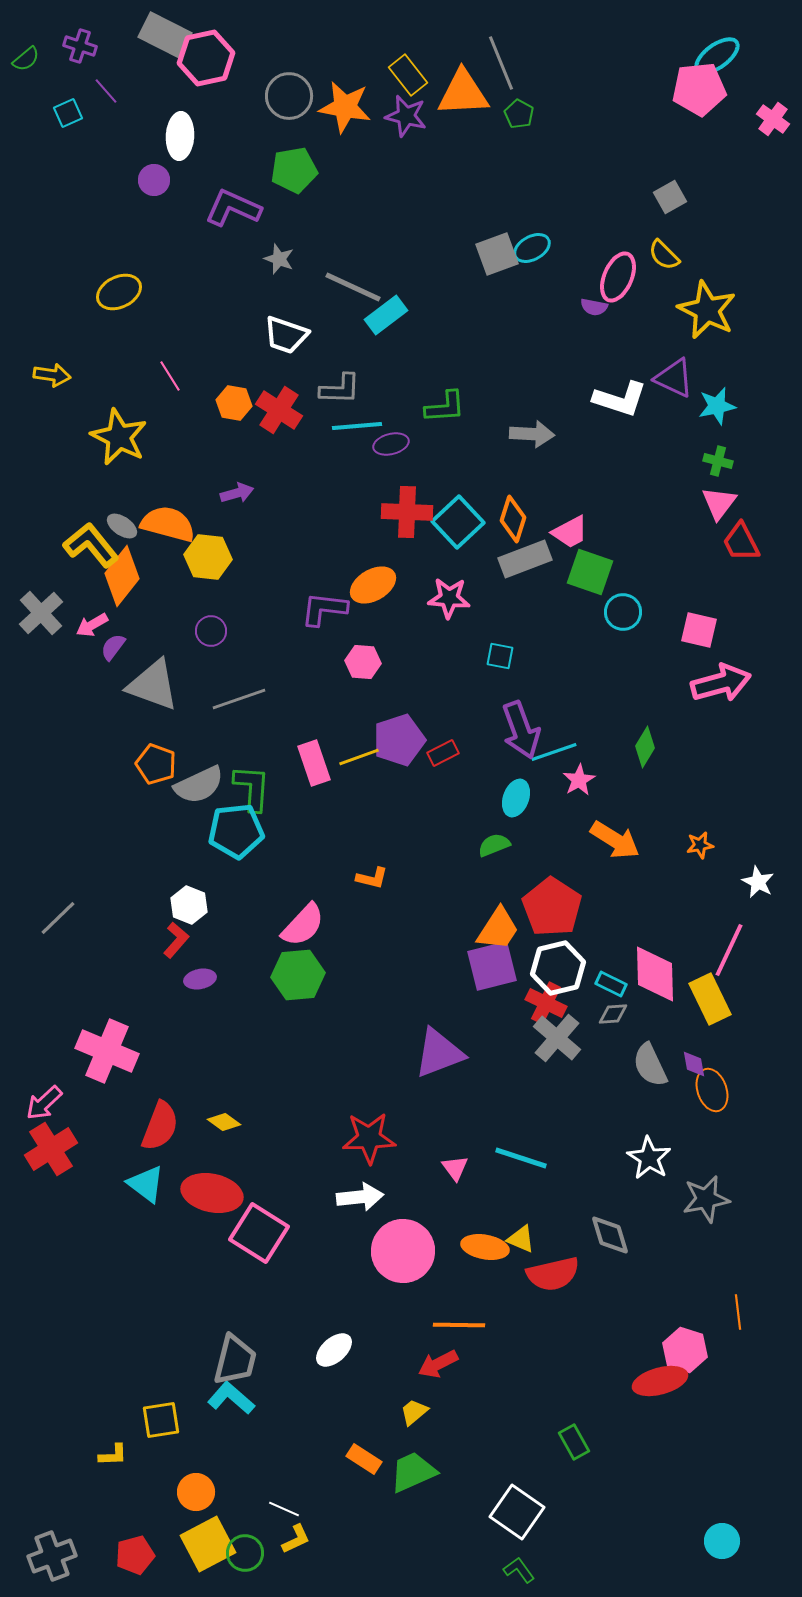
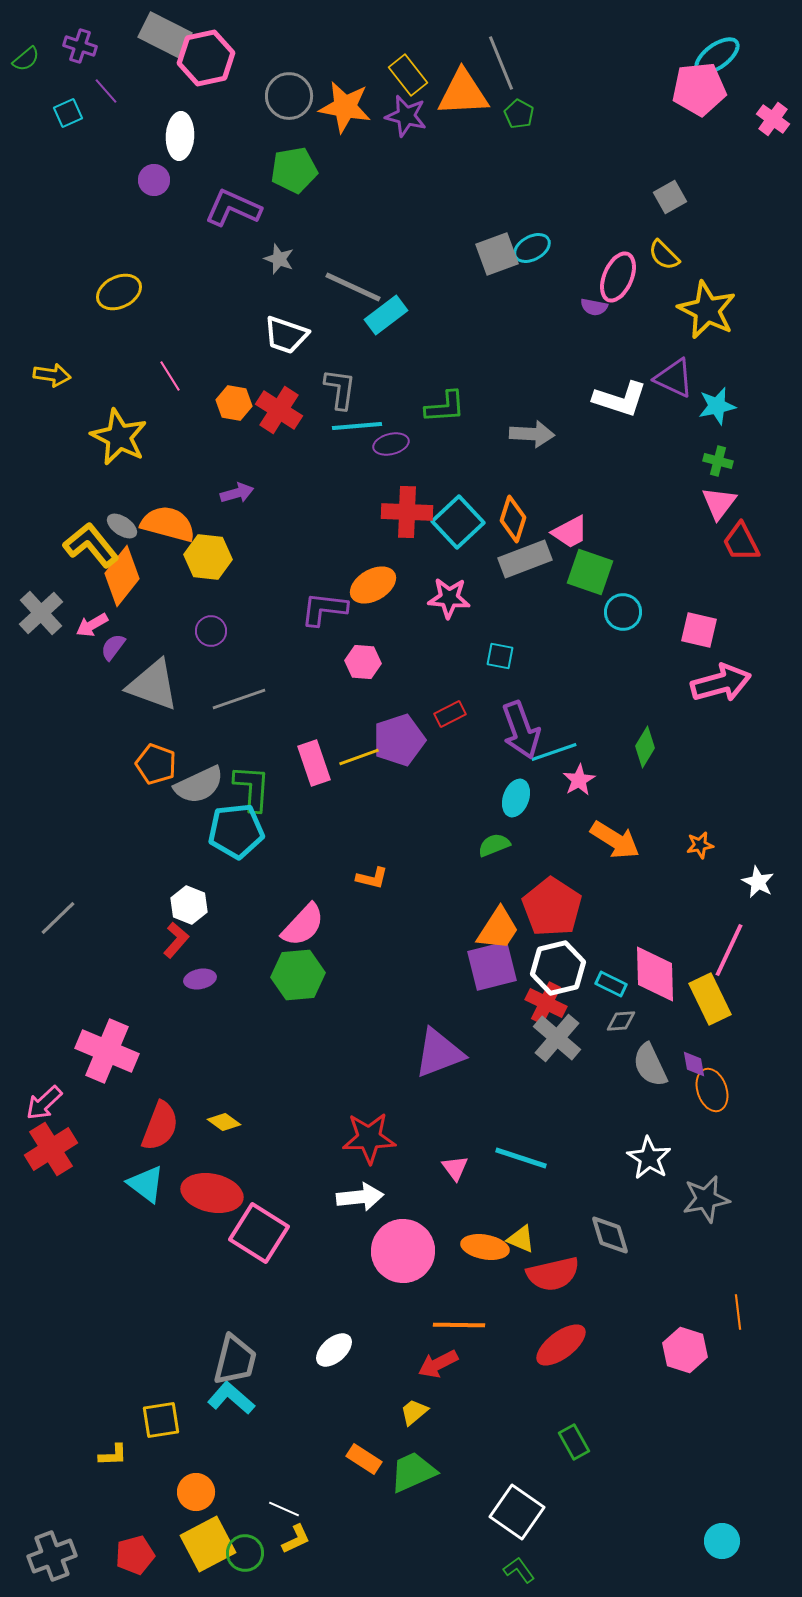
gray L-shape at (340, 389): rotated 84 degrees counterclockwise
red rectangle at (443, 753): moved 7 px right, 39 px up
gray diamond at (613, 1014): moved 8 px right, 7 px down
red ellipse at (660, 1381): moved 99 px left, 36 px up; rotated 22 degrees counterclockwise
